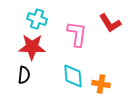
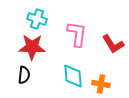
red L-shape: moved 3 px right, 21 px down
